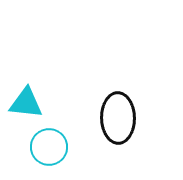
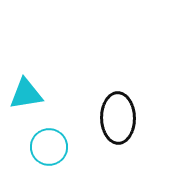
cyan triangle: moved 9 px up; rotated 15 degrees counterclockwise
